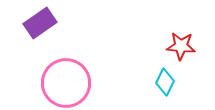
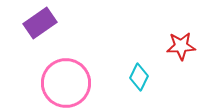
red star: rotated 8 degrees counterclockwise
cyan diamond: moved 26 px left, 5 px up
